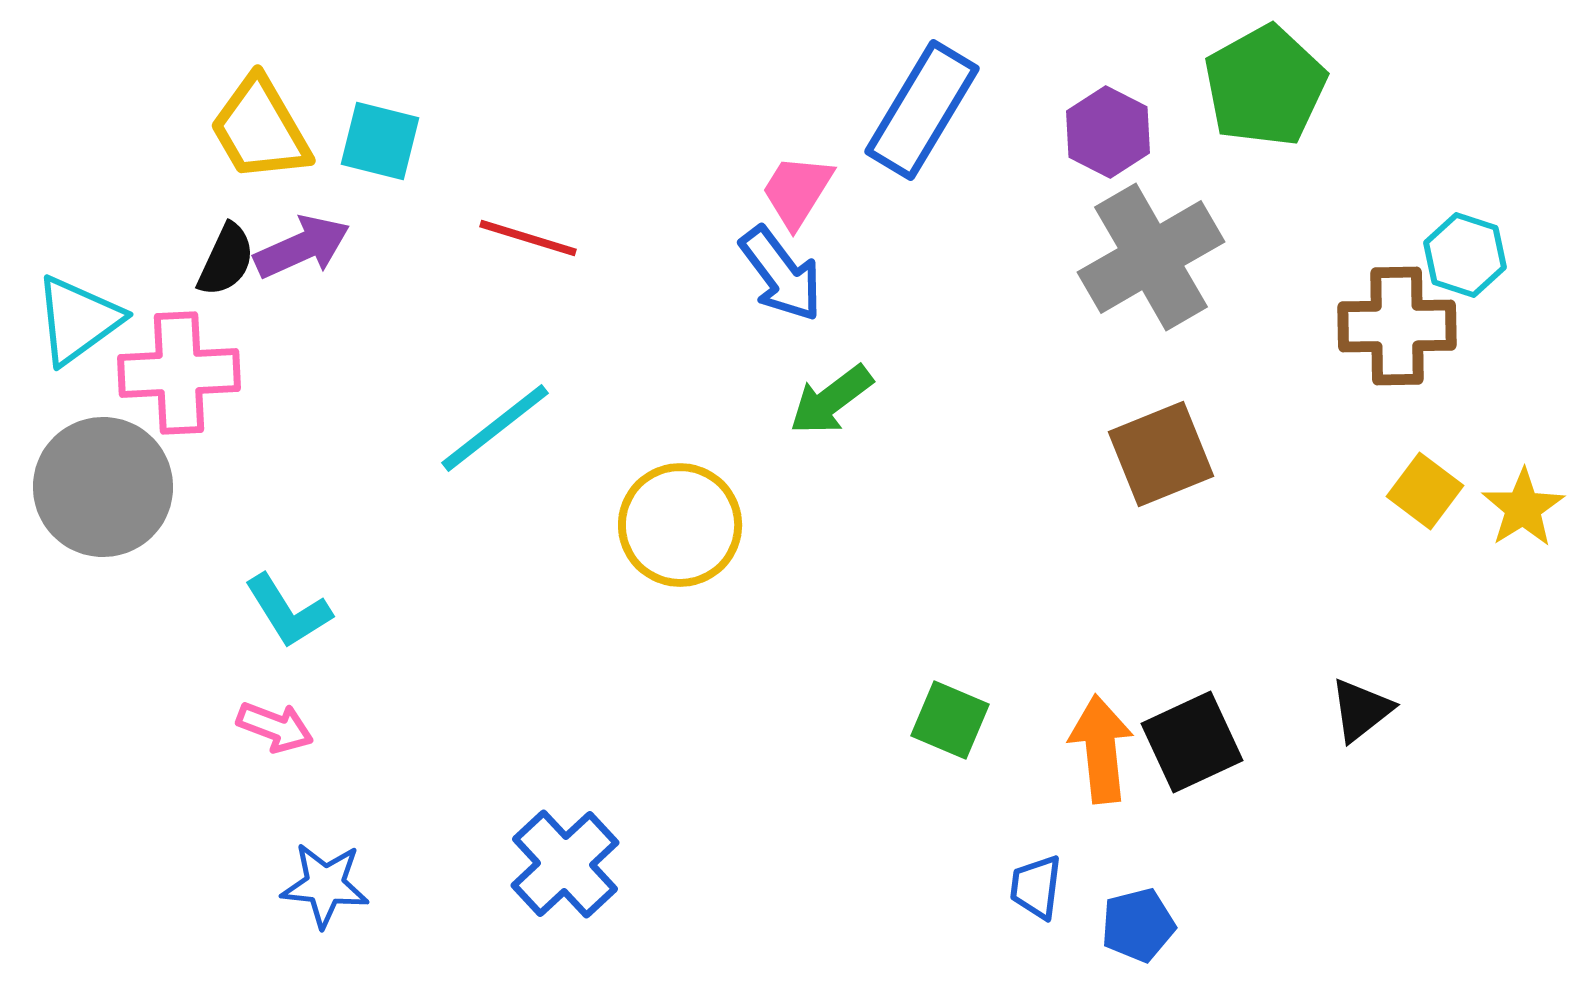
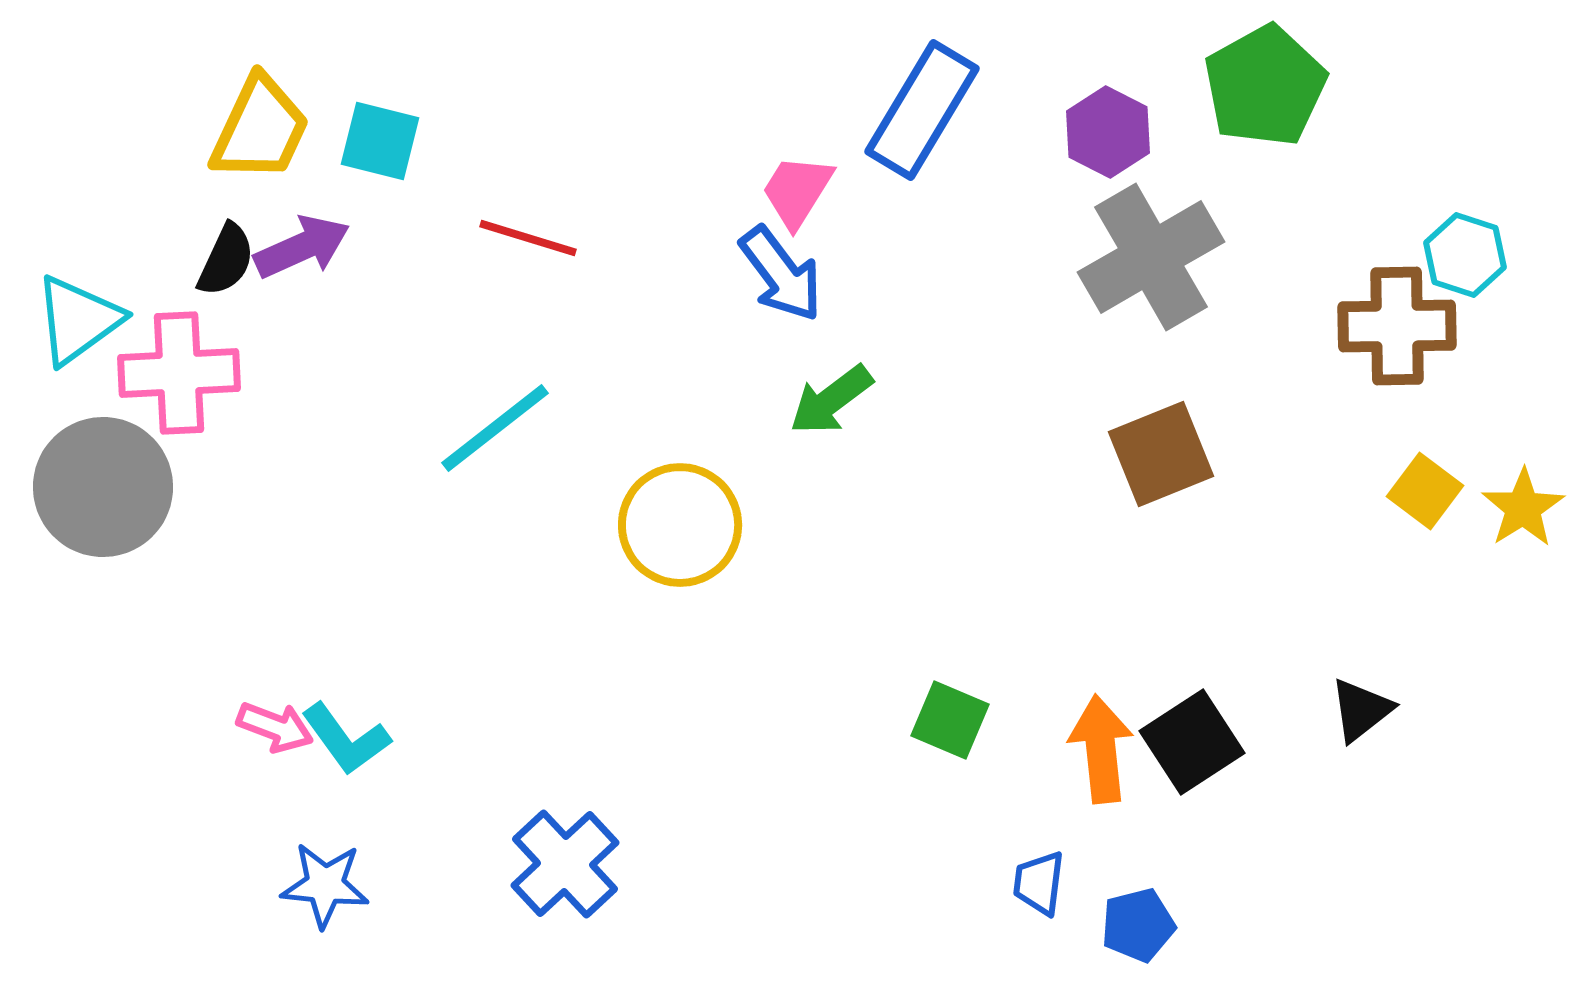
yellow trapezoid: rotated 125 degrees counterclockwise
cyan L-shape: moved 58 px right, 128 px down; rotated 4 degrees counterclockwise
black square: rotated 8 degrees counterclockwise
blue trapezoid: moved 3 px right, 4 px up
